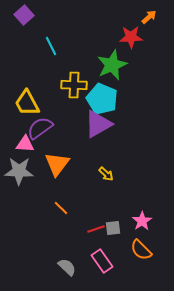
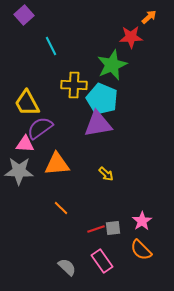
purple triangle: rotated 20 degrees clockwise
orange triangle: rotated 48 degrees clockwise
